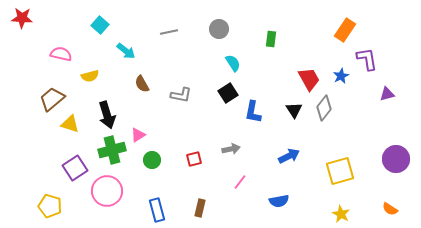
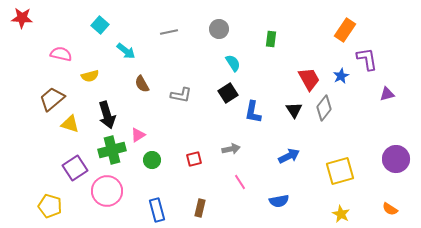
pink line: rotated 70 degrees counterclockwise
